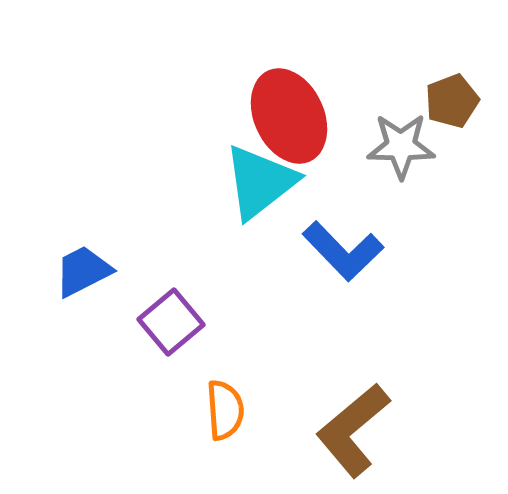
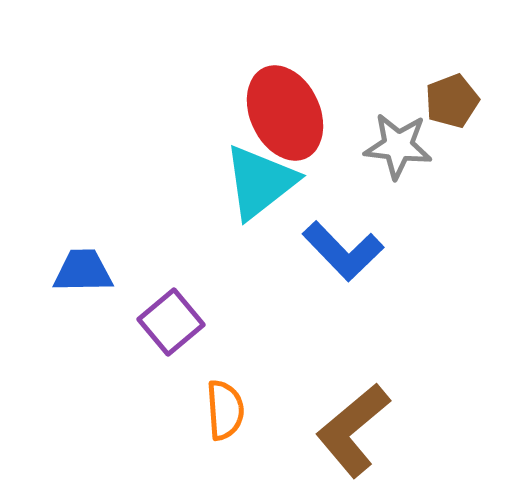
red ellipse: moved 4 px left, 3 px up
gray star: moved 3 px left; rotated 6 degrees clockwise
blue trapezoid: rotated 26 degrees clockwise
